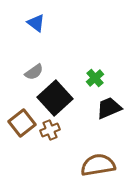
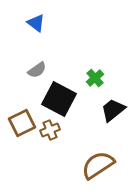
gray semicircle: moved 3 px right, 2 px up
black square: moved 4 px right, 1 px down; rotated 20 degrees counterclockwise
black trapezoid: moved 4 px right, 2 px down; rotated 16 degrees counterclockwise
brown square: rotated 12 degrees clockwise
brown semicircle: rotated 24 degrees counterclockwise
